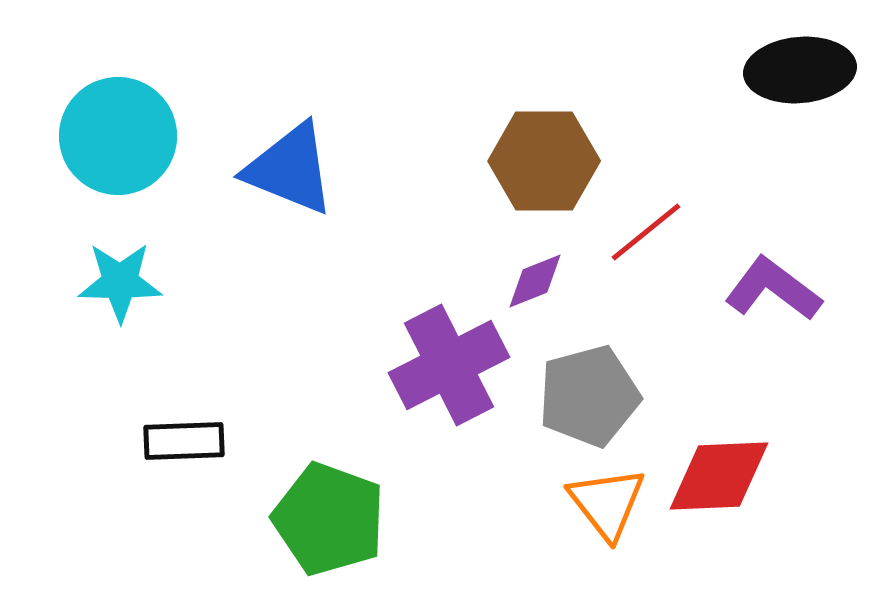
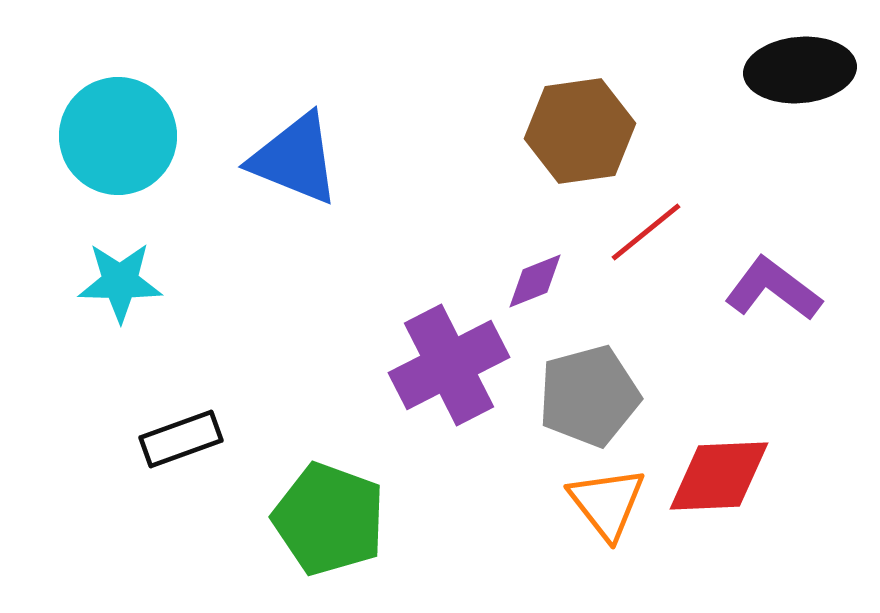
brown hexagon: moved 36 px right, 30 px up; rotated 8 degrees counterclockwise
blue triangle: moved 5 px right, 10 px up
black rectangle: moved 3 px left, 2 px up; rotated 18 degrees counterclockwise
